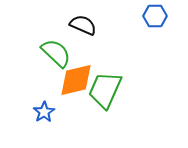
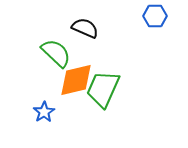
black semicircle: moved 2 px right, 3 px down
green trapezoid: moved 2 px left, 1 px up
